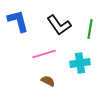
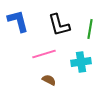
black L-shape: rotated 20 degrees clockwise
cyan cross: moved 1 px right, 1 px up
brown semicircle: moved 1 px right, 1 px up
